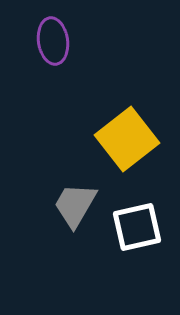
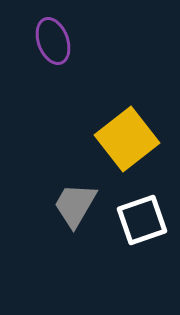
purple ellipse: rotated 12 degrees counterclockwise
white square: moved 5 px right, 7 px up; rotated 6 degrees counterclockwise
